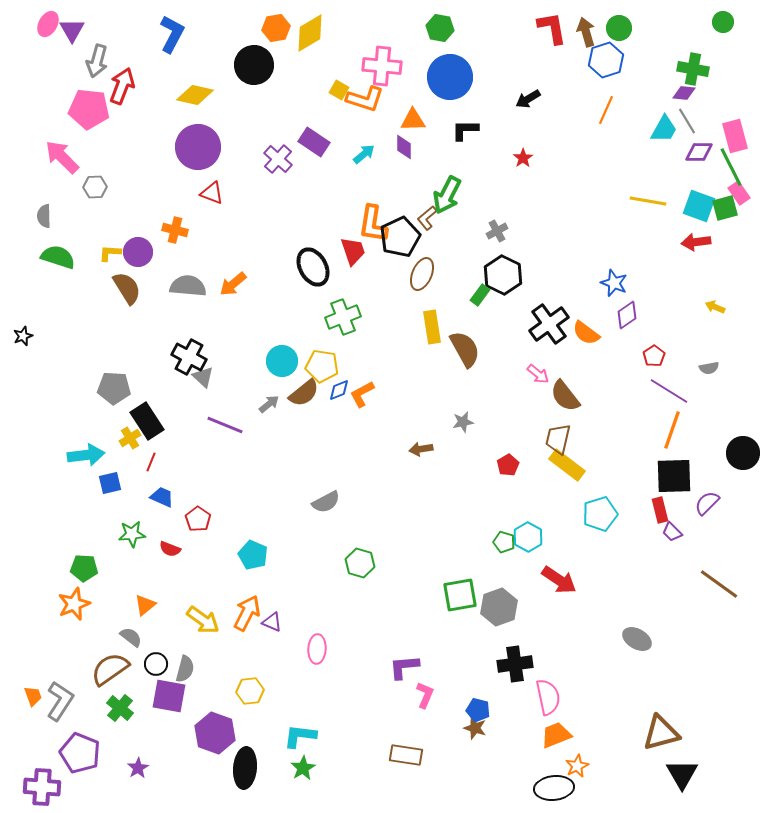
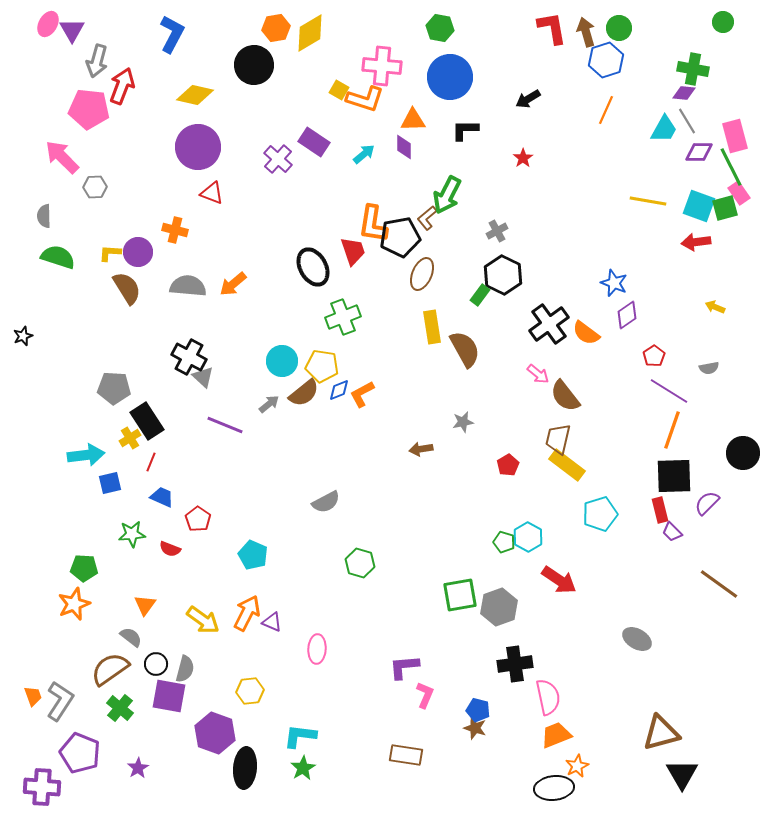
black pentagon at (400, 237): rotated 15 degrees clockwise
orange triangle at (145, 605): rotated 15 degrees counterclockwise
